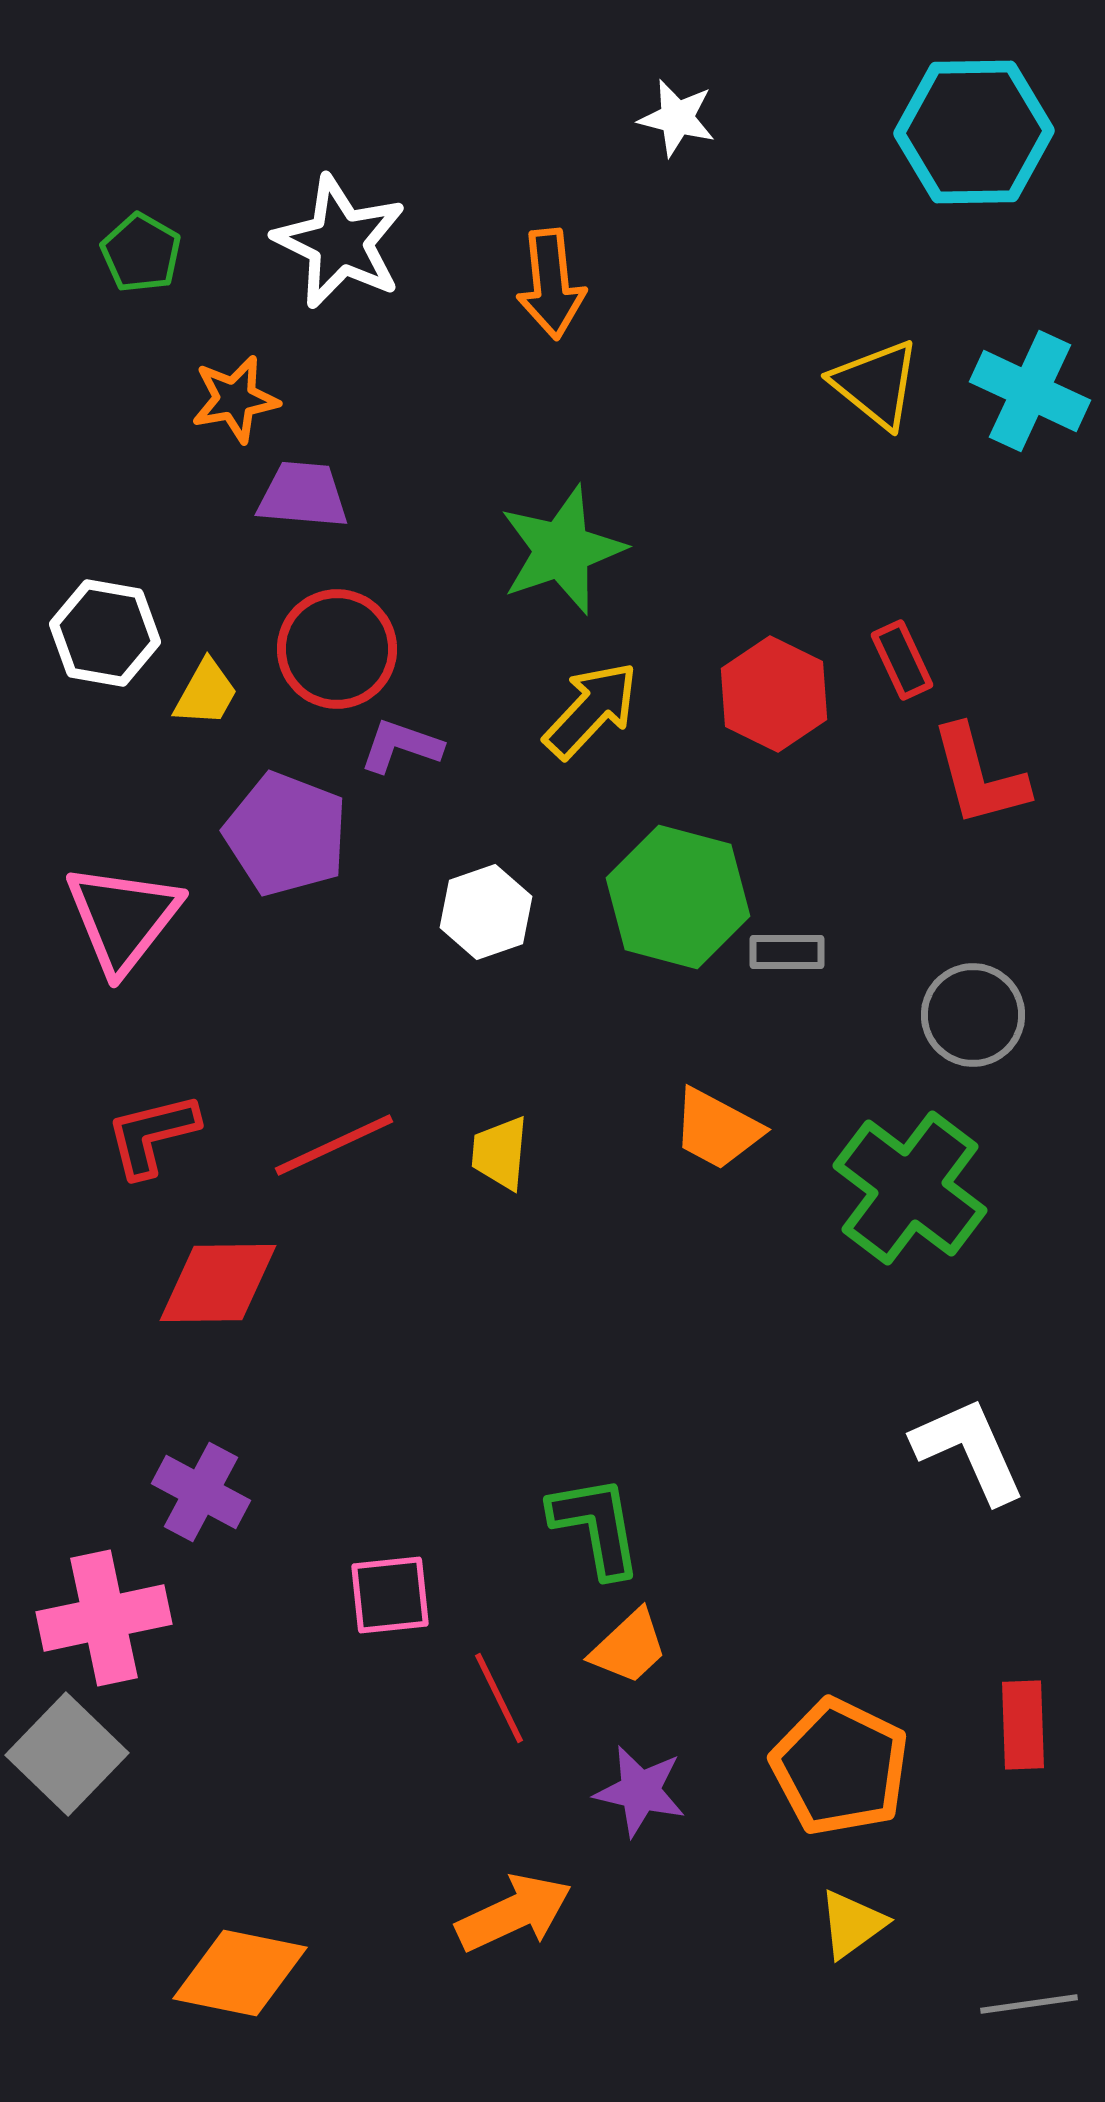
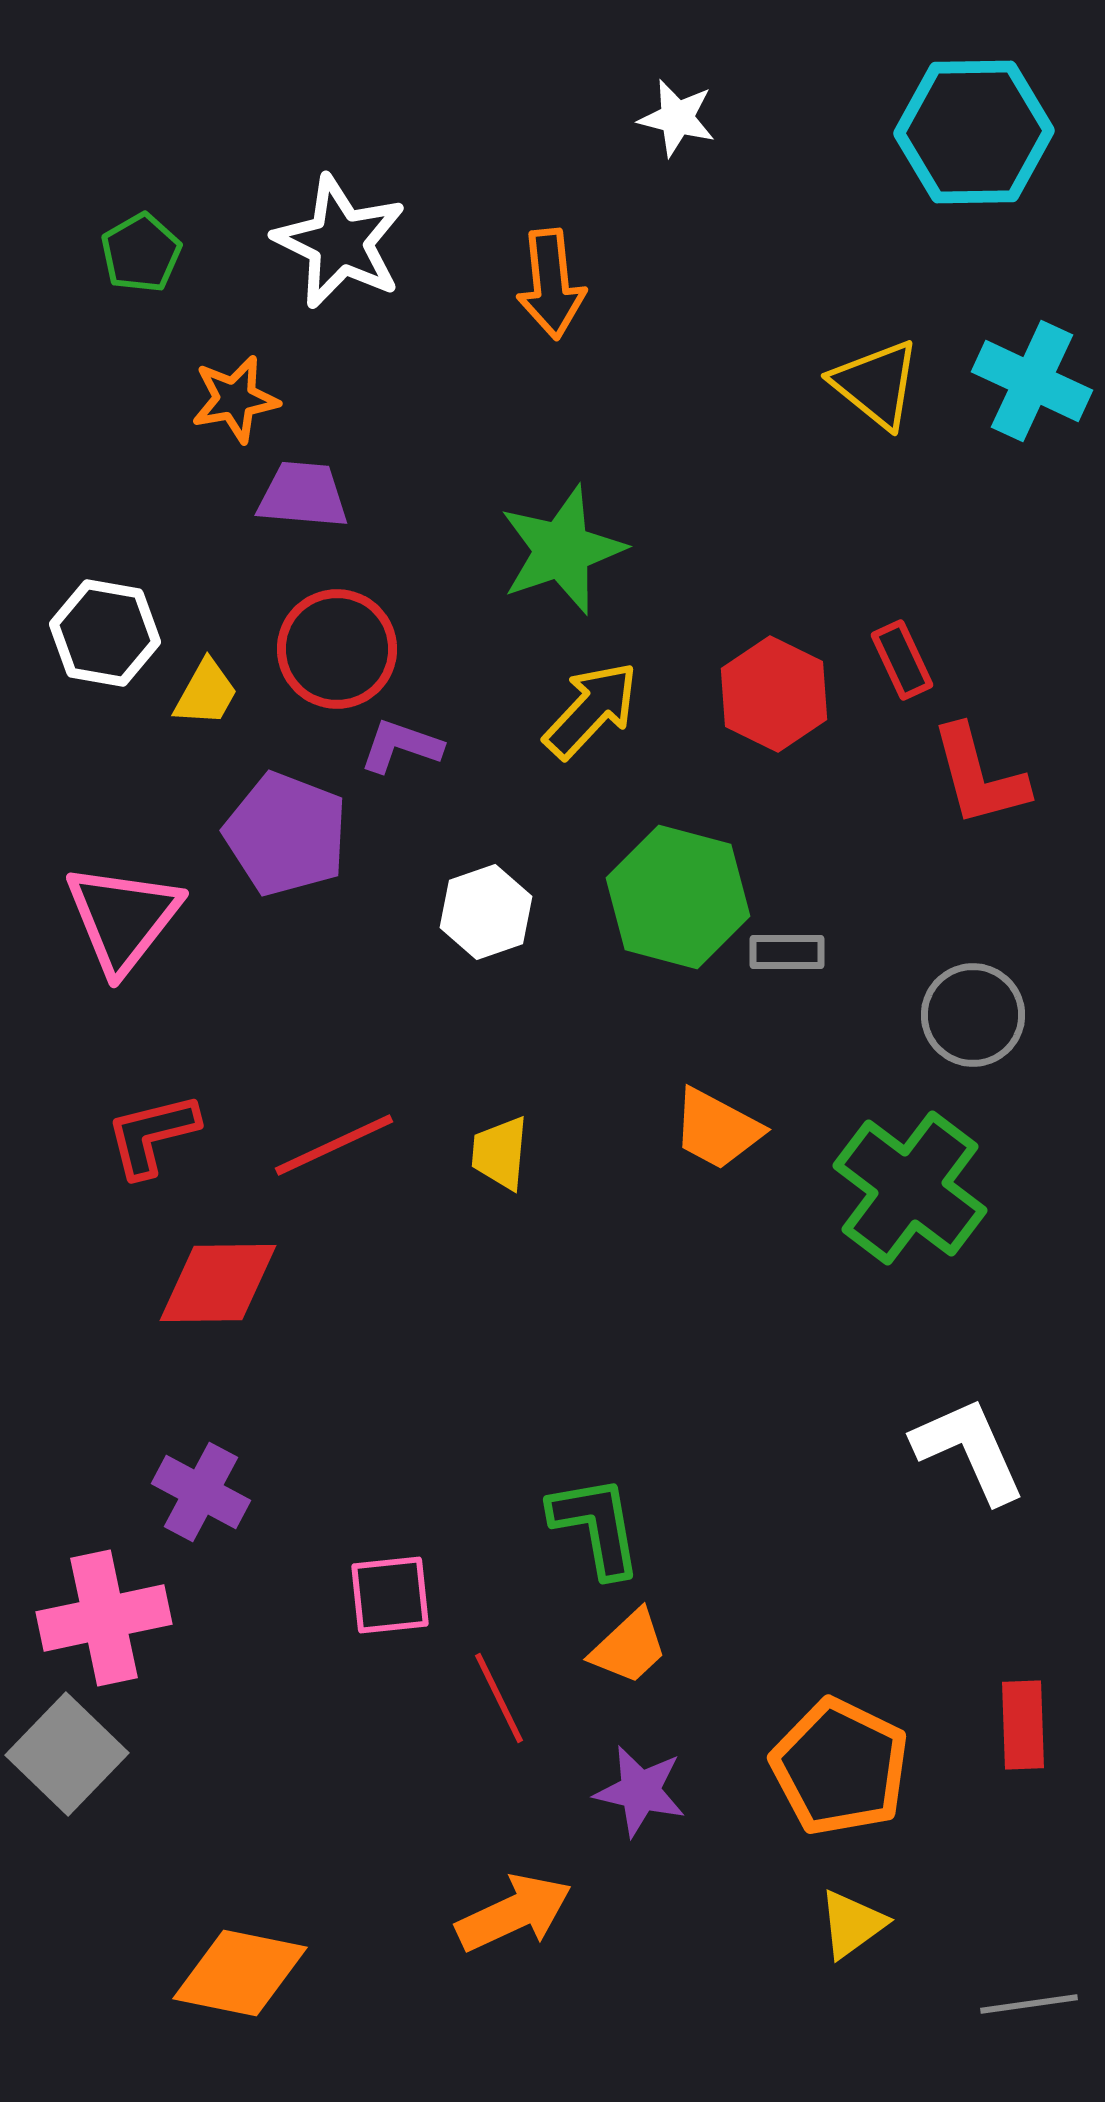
green pentagon at (141, 253): rotated 12 degrees clockwise
cyan cross at (1030, 391): moved 2 px right, 10 px up
